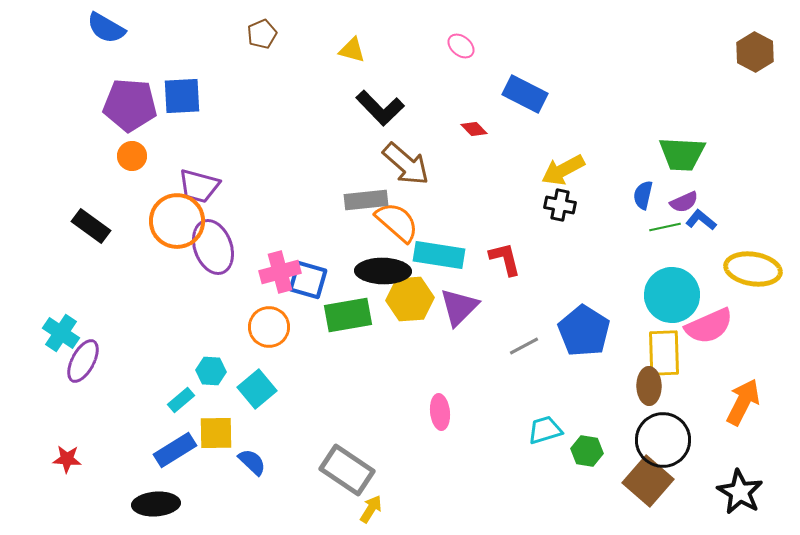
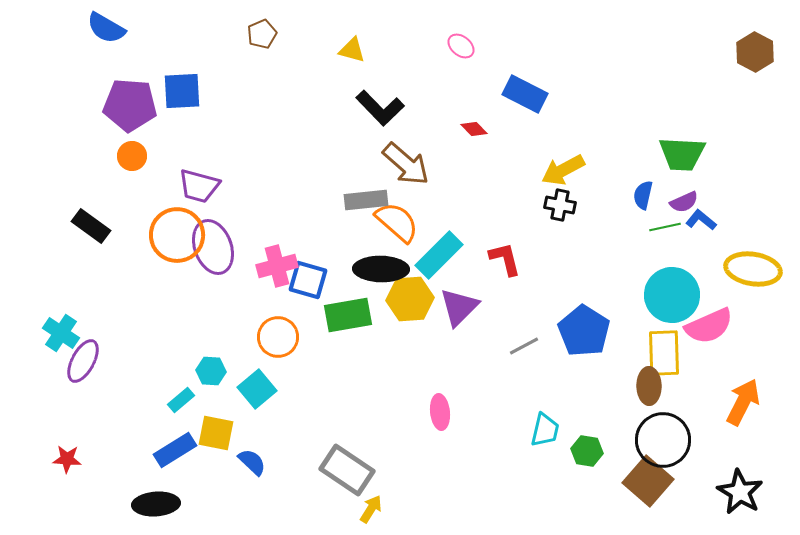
blue square at (182, 96): moved 5 px up
orange circle at (177, 221): moved 14 px down
cyan rectangle at (439, 255): rotated 54 degrees counterclockwise
black ellipse at (383, 271): moved 2 px left, 2 px up
pink cross at (280, 272): moved 3 px left, 6 px up
orange circle at (269, 327): moved 9 px right, 10 px down
cyan trapezoid at (545, 430): rotated 120 degrees clockwise
yellow square at (216, 433): rotated 12 degrees clockwise
